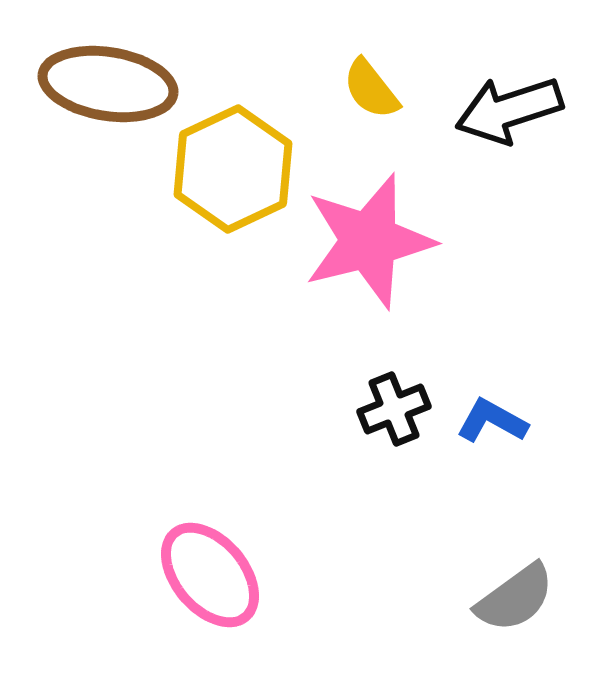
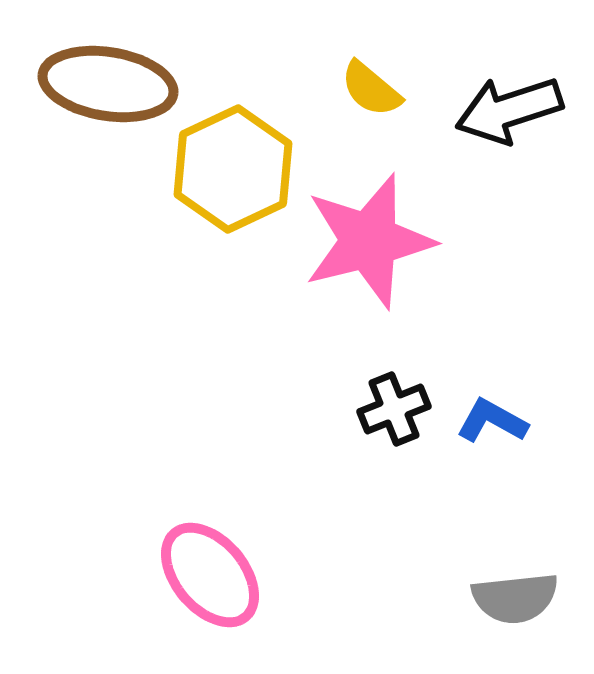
yellow semicircle: rotated 12 degrees counterclockwise
gray semicircle: rotated 30 degrees clockwise
